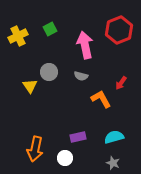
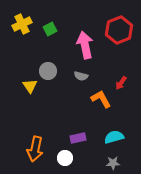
yellow cross: moved 4 px right, 12 px up
gray circle: moved 1 px left, 1 px up
purple rectangle: moved 1 px down
gray star: rotated 24 degrees counterclockwise
